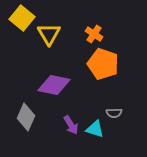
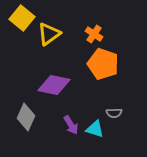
yellow triangle: rotated 25 degrees clockwise
